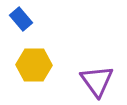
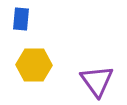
blue rectangle: rotated 45 degrees clockwise
